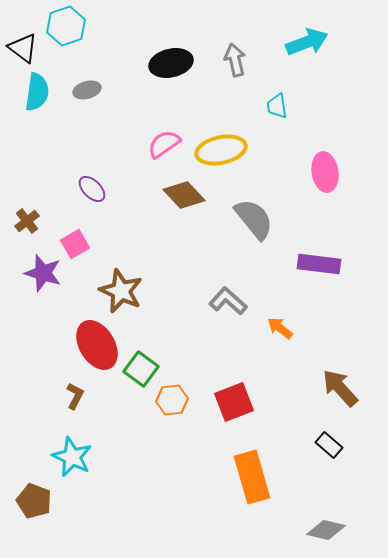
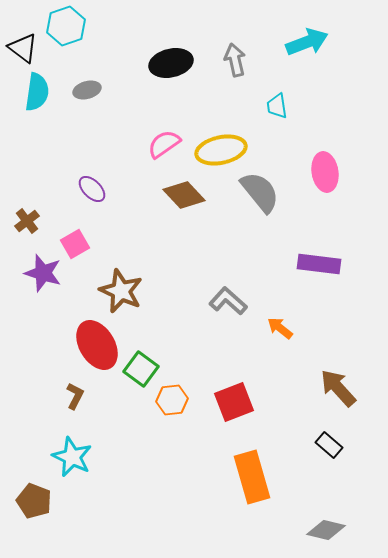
gray semicircle: moved 6 px right, 27 px up
brown arrow: moved 2 px left
